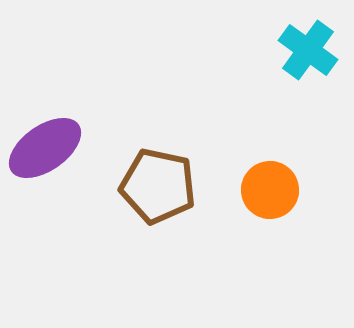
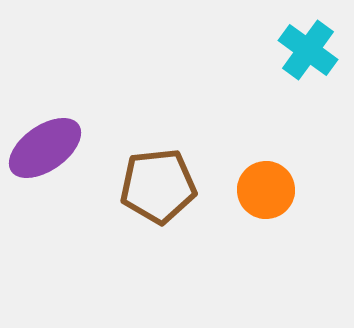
brown pentagon: rotated 18 degrees counterclockwise
orange circle: moved 4 px left
